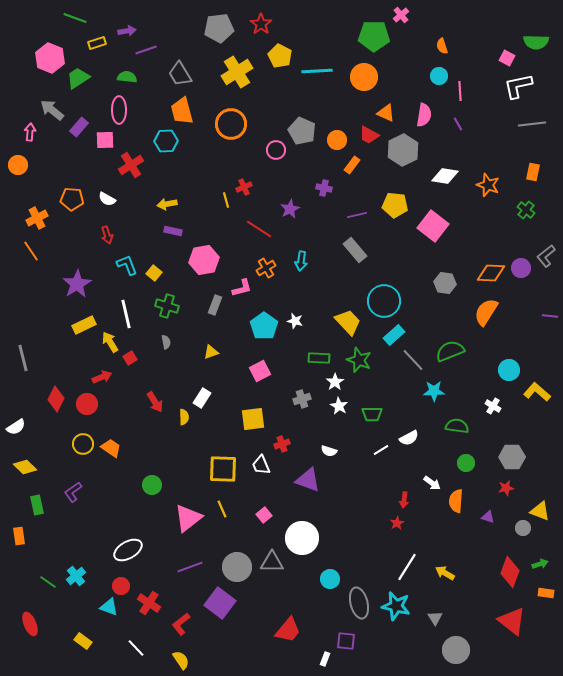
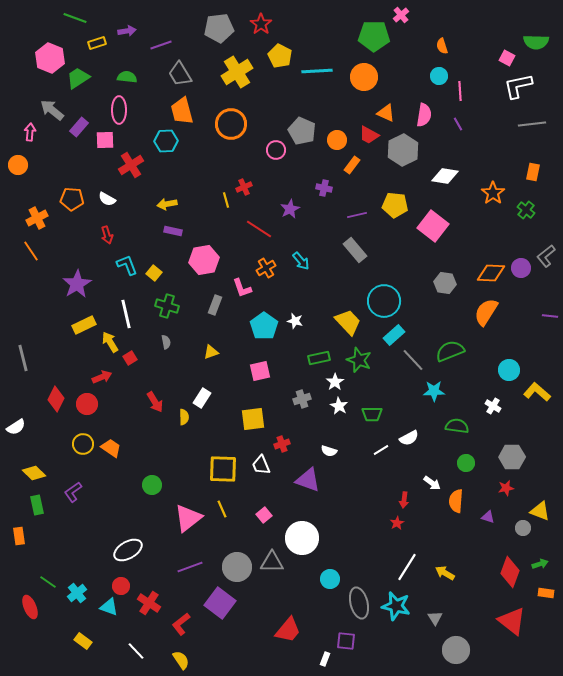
purple line at (146, 50): moved 15 px right, 5 px up
orange star at (488, 185): moved 5 px right, 8 px down; rotated 15 degrees clockwise
cyan arrow at (301, 261): rotated 48 degrees counterclockwise
pink L-shape at (242, 288): rotated 85 degrees clockwise
green rectangle at (319, 358): rotated 15 degrees counterclockwise
pink square at (260, 371): rotated 15 degrees clockwise
yellow diamond at (25, 467): moved 9 px right, 6 px down
cyan cross at (76, 576): moved 1 px right, 17 px down
red ellipse at (30, 624): moved 17 px up
white line at (136, 648): moved 3 px down
